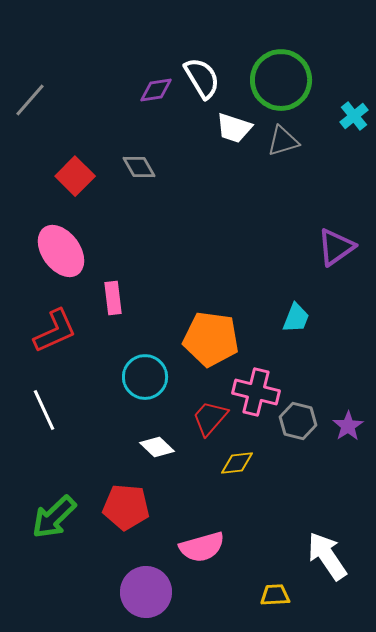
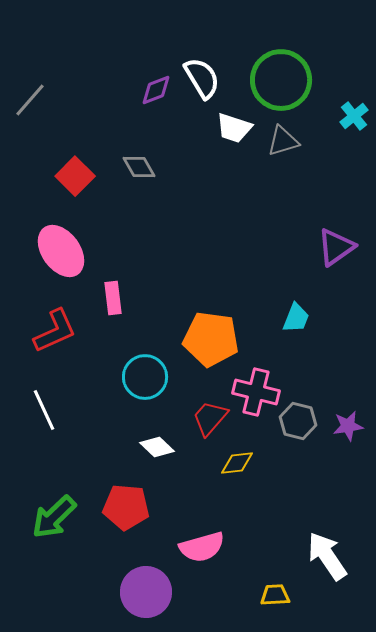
purple diamond: rotated 12 degrees counterclockwise
purple star: rotated 24 degrees clockwise
